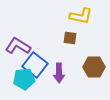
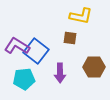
purple L-shape: moved 1 px left
blue square: moved 1 px right, 14 px up
purple arrow: moved 1 px right
